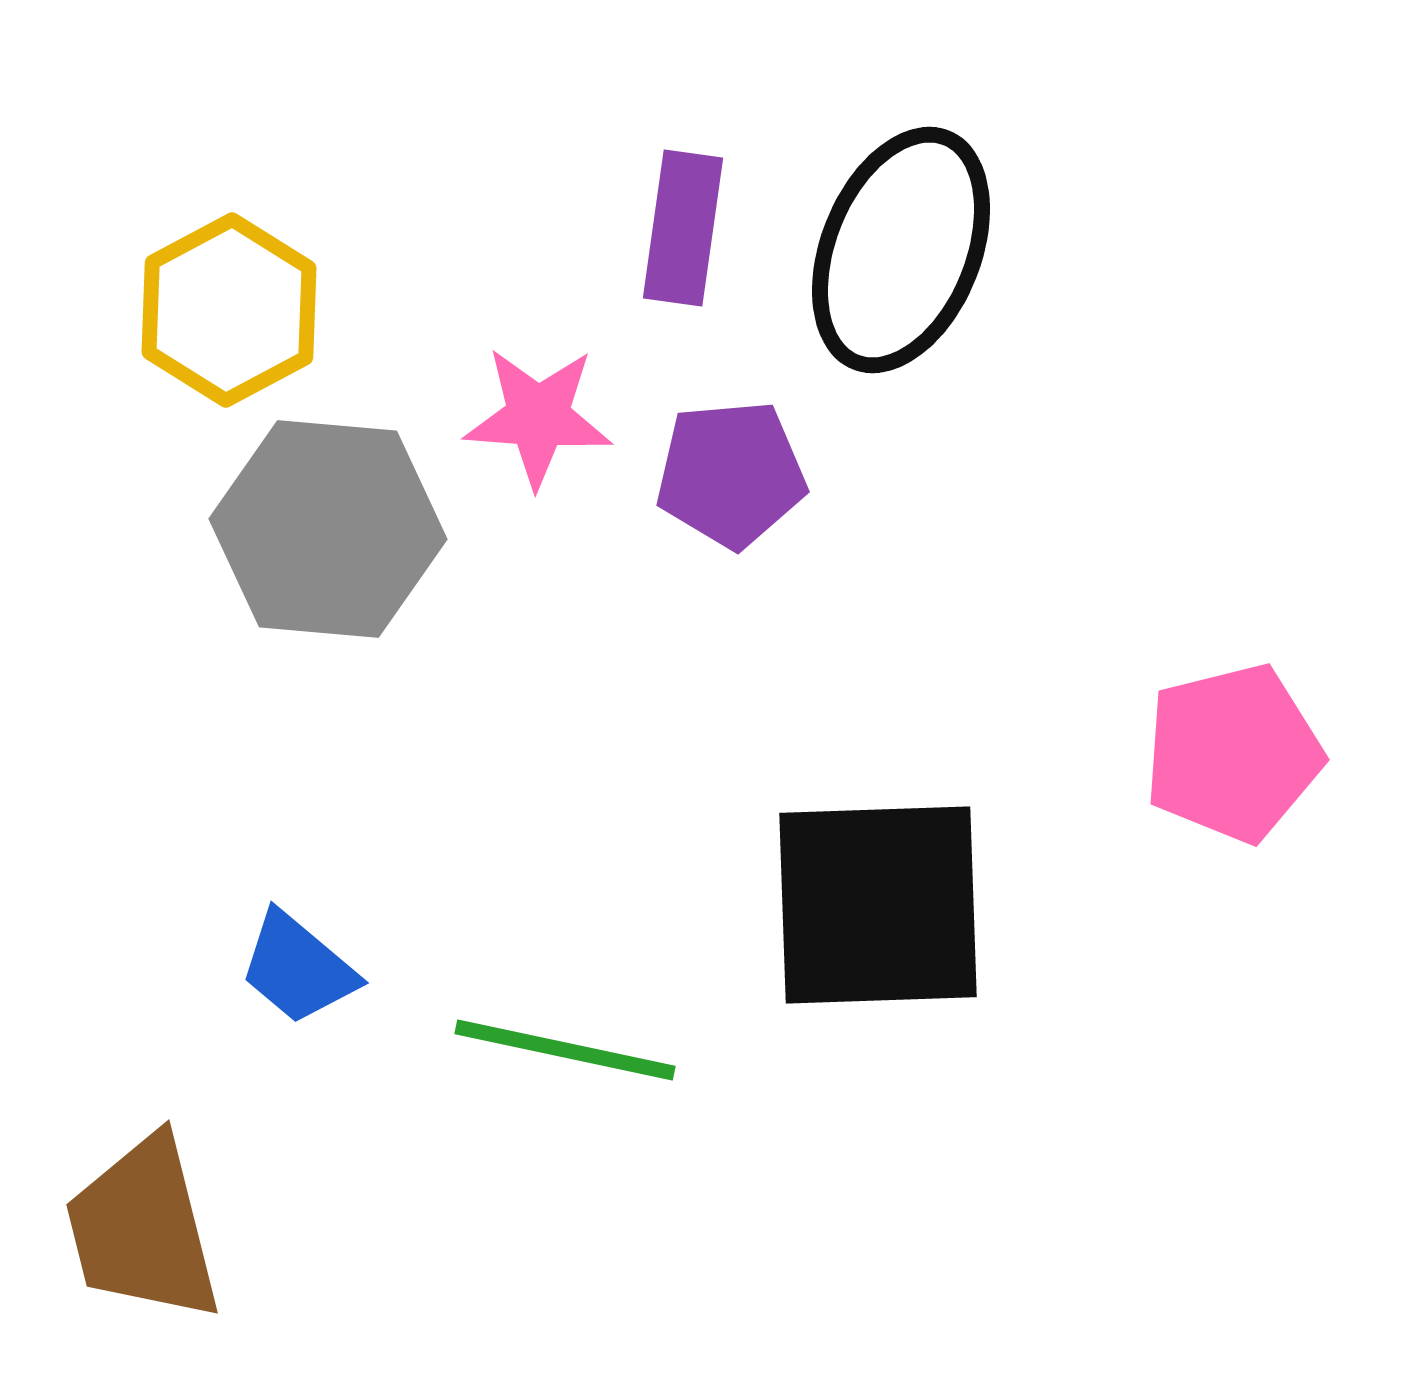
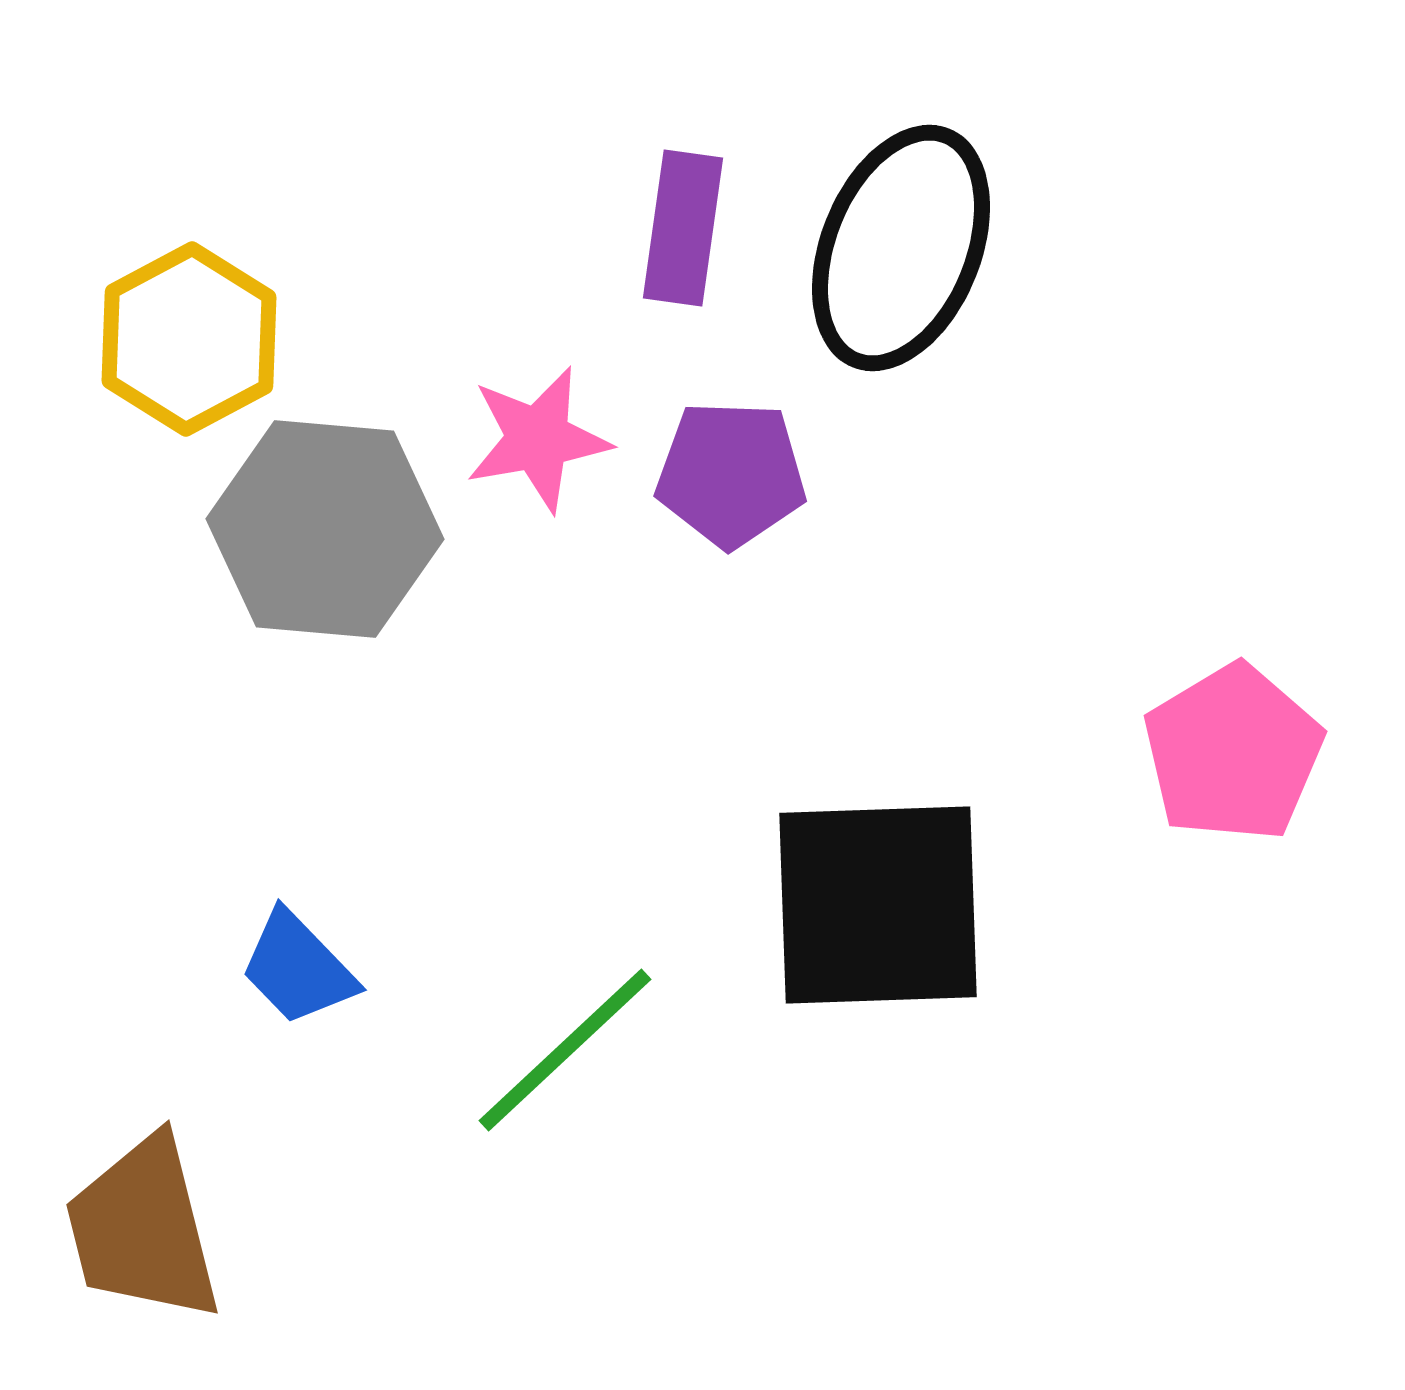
black ellipse: moved 2 px up
yellow hexagon: moved 40 px left, 29 px down
pink star: moved 22 px down; rotated 14 degrees counterclockwise
purple pentagon: rotated 7 degrees clockwise
gray hexagon: moved 3 px left
pink pentagon: rotated 17 degrees counterclockwise
blue trapezoid: rotated 6 degrees clockwise
green line: rotated 55 degrees counterclockwise
